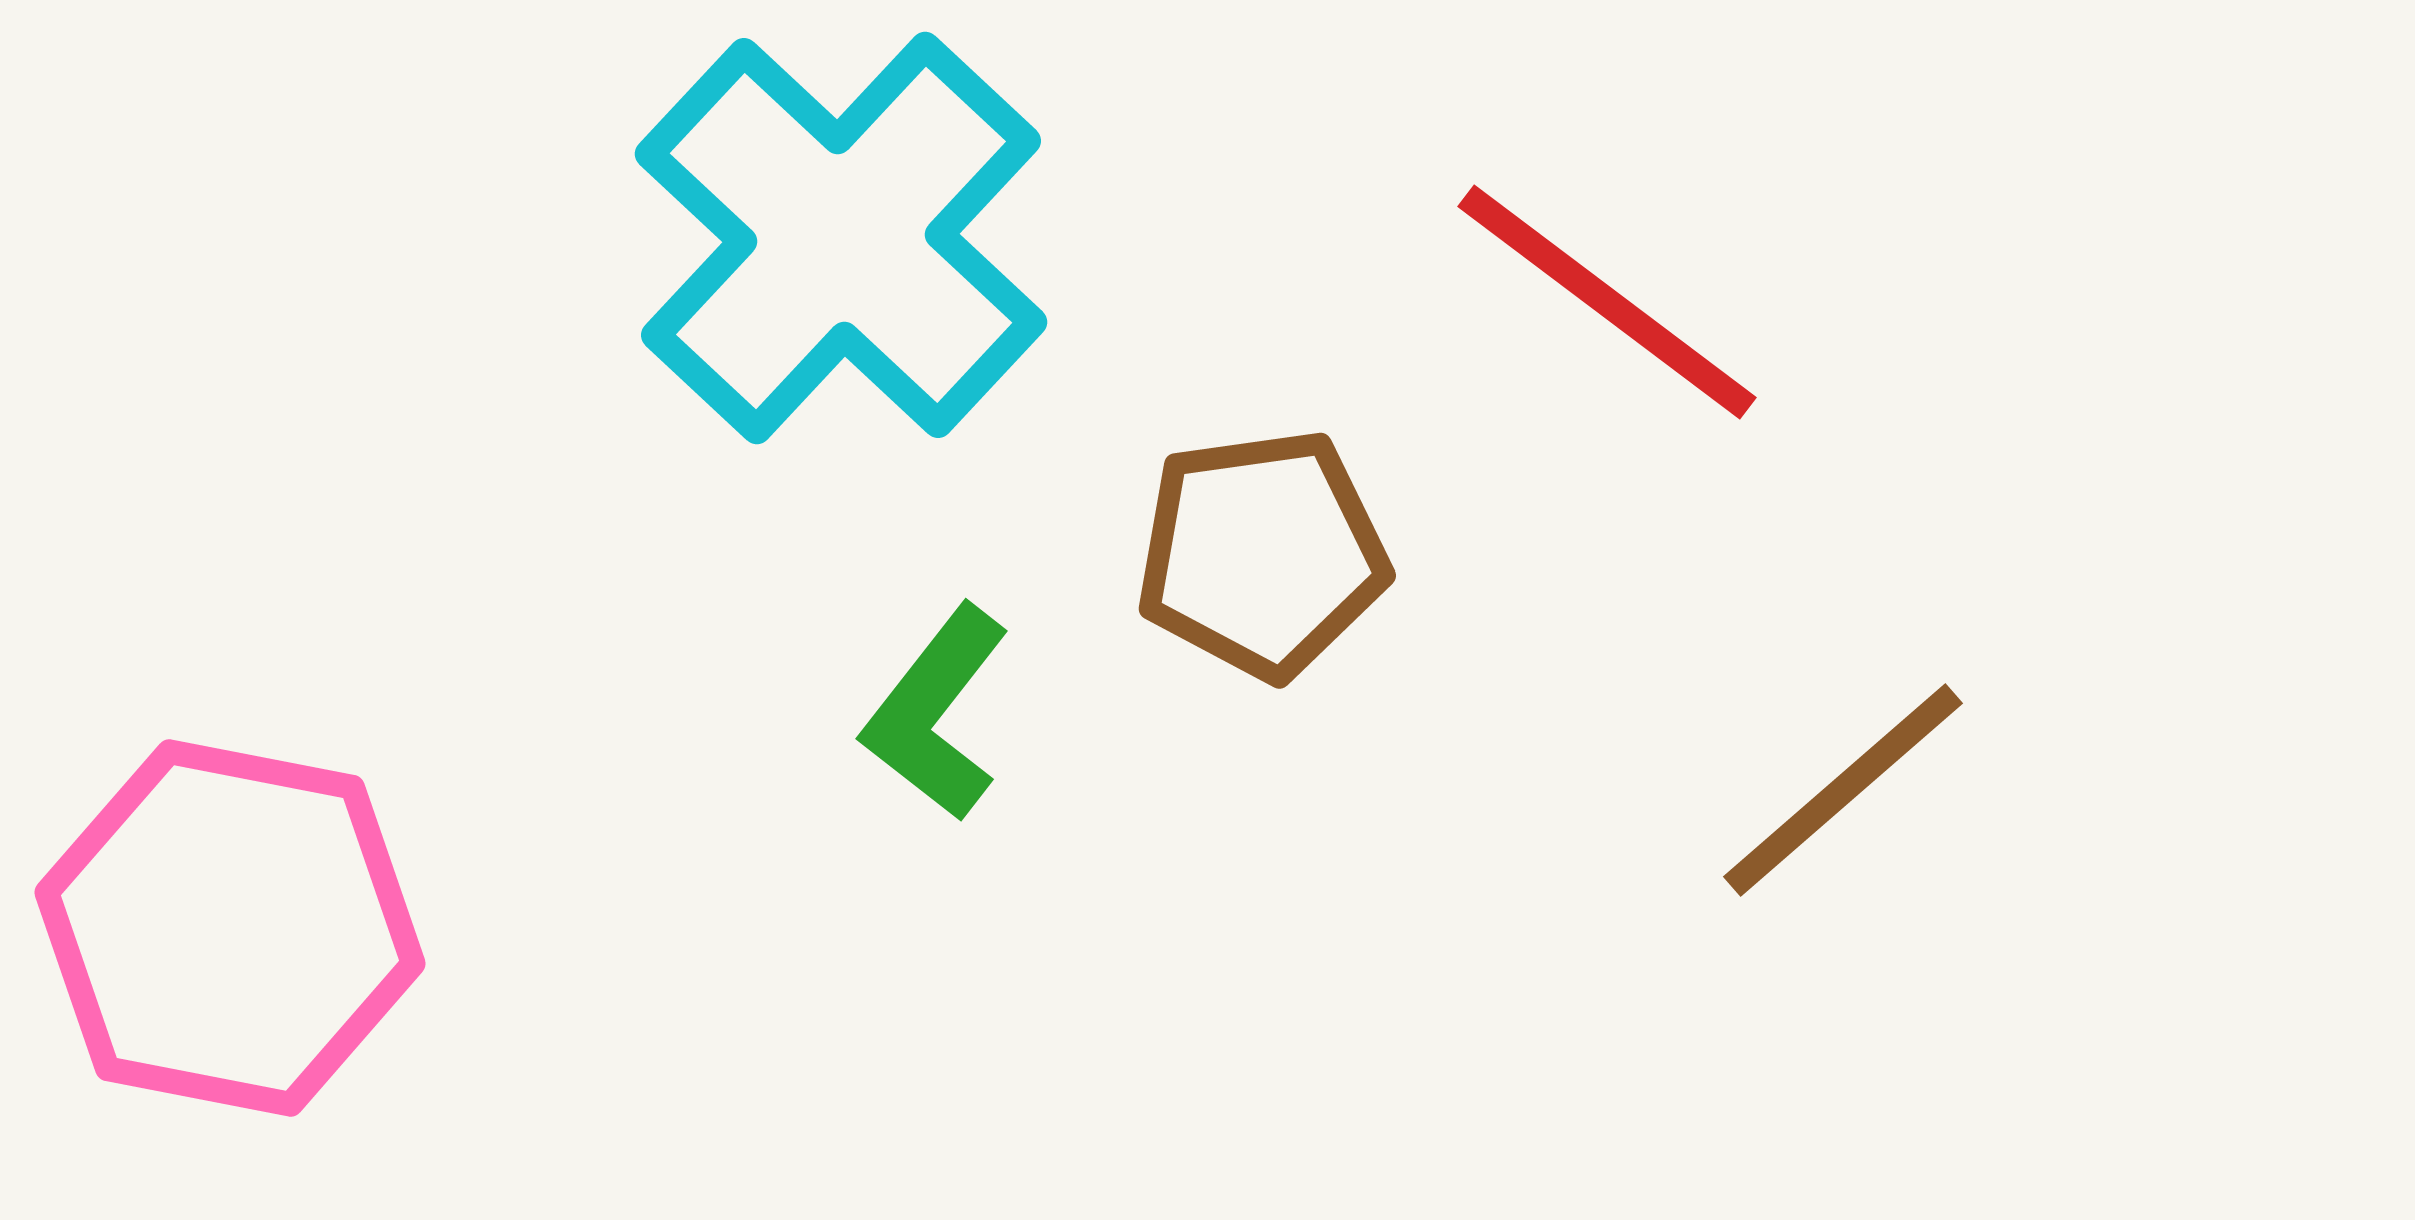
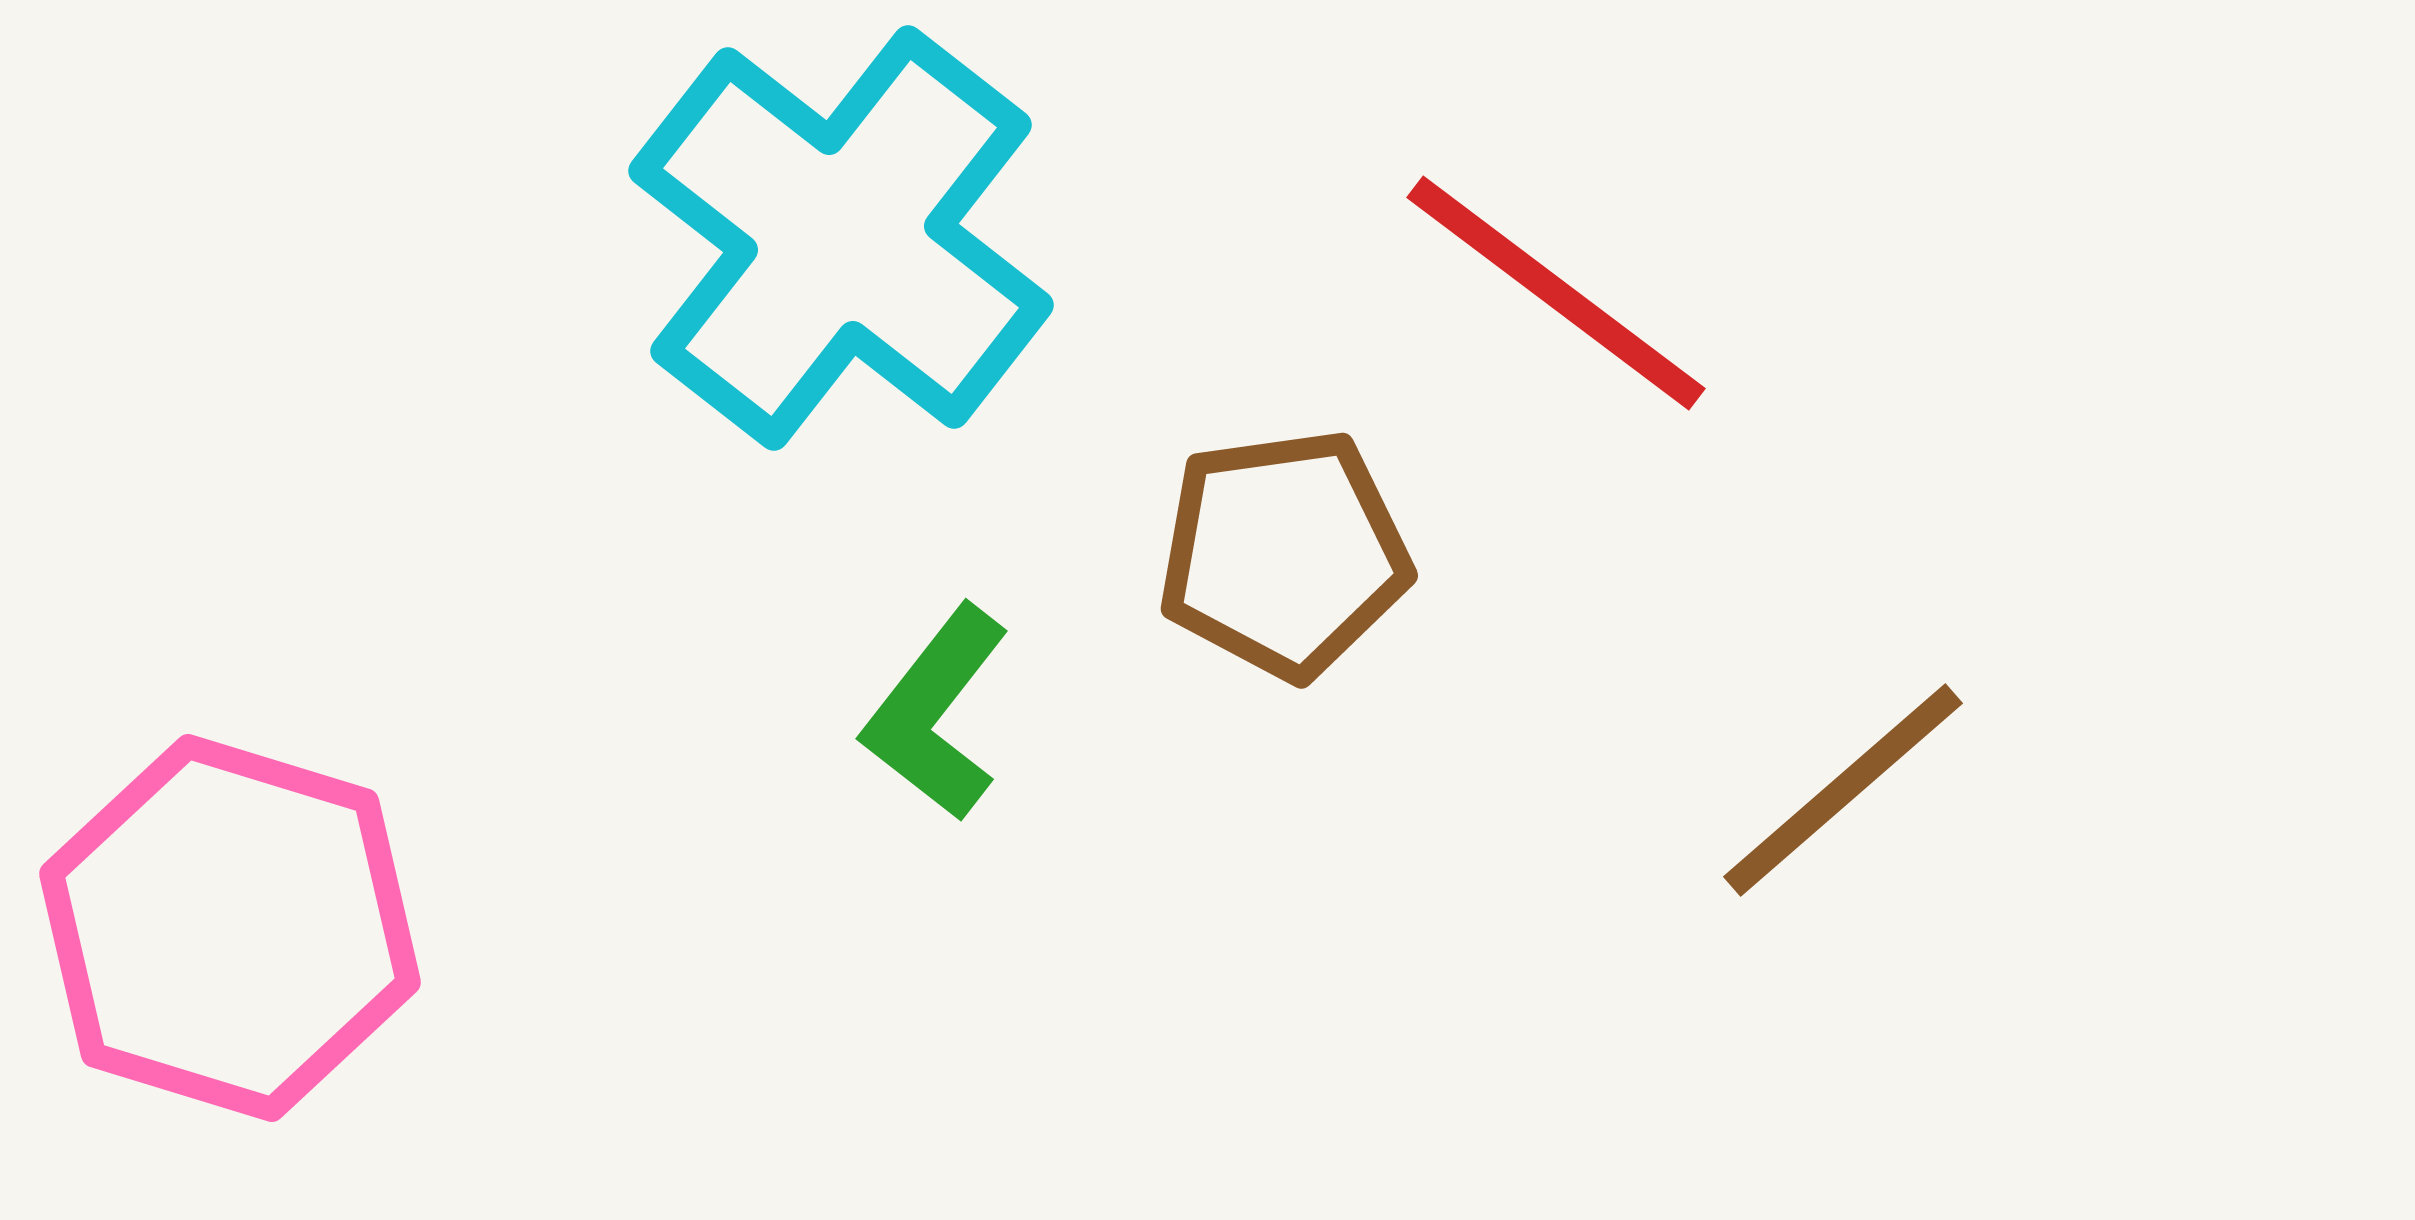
cyan cross: rotated 5 degrees counterclockwise
red line: moved 51 px left, 9 px up
brown pentagon: moved 22 px right
pink hexagon: rotated 6 degrees clockwise
